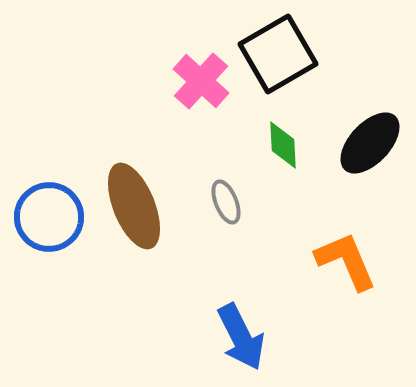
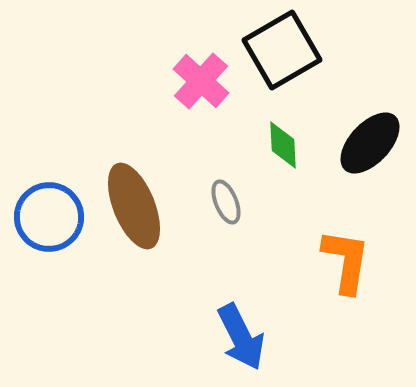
black square: moved 4 px right, 4 px up
orange L-shape: rotated 32 degrees clockwise
